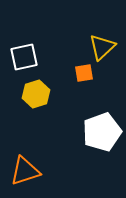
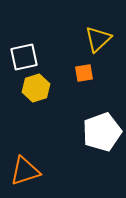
yellow triangle: moved 4 px left, 8 px up
yellow hexagon: moved 6 px up
